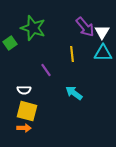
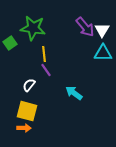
green star: rotated 10 degrees counterclockwise
white triangle: moved 2 px up
yellow line: moved 28 px left
white semicircle: moved 5 px right, 5 px up; rotated 128 degrees clockwise
